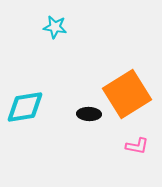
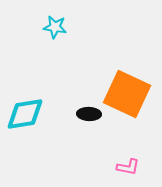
orange square: rotated 33 degrees counterclockwise
cyan diamond: moved 7 px down
pink L-shape: moved 9 px left, 21 px down
